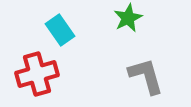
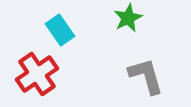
red cross: rotated 18 degrees counterclockwise
